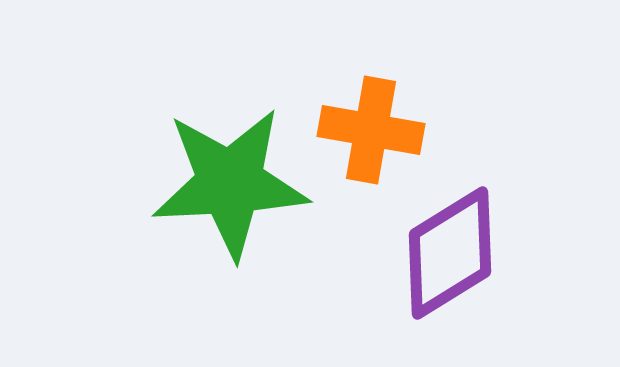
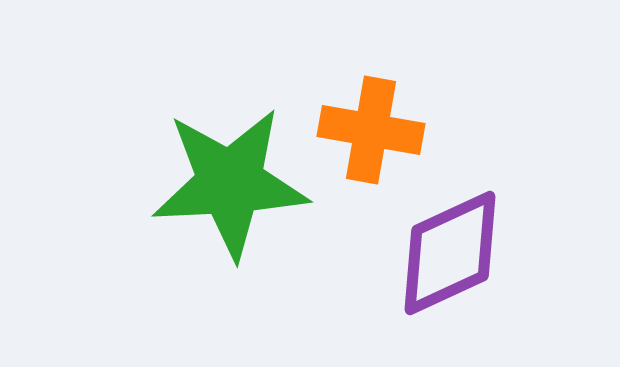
purple diamond: rotated 7 degrees clockwise
